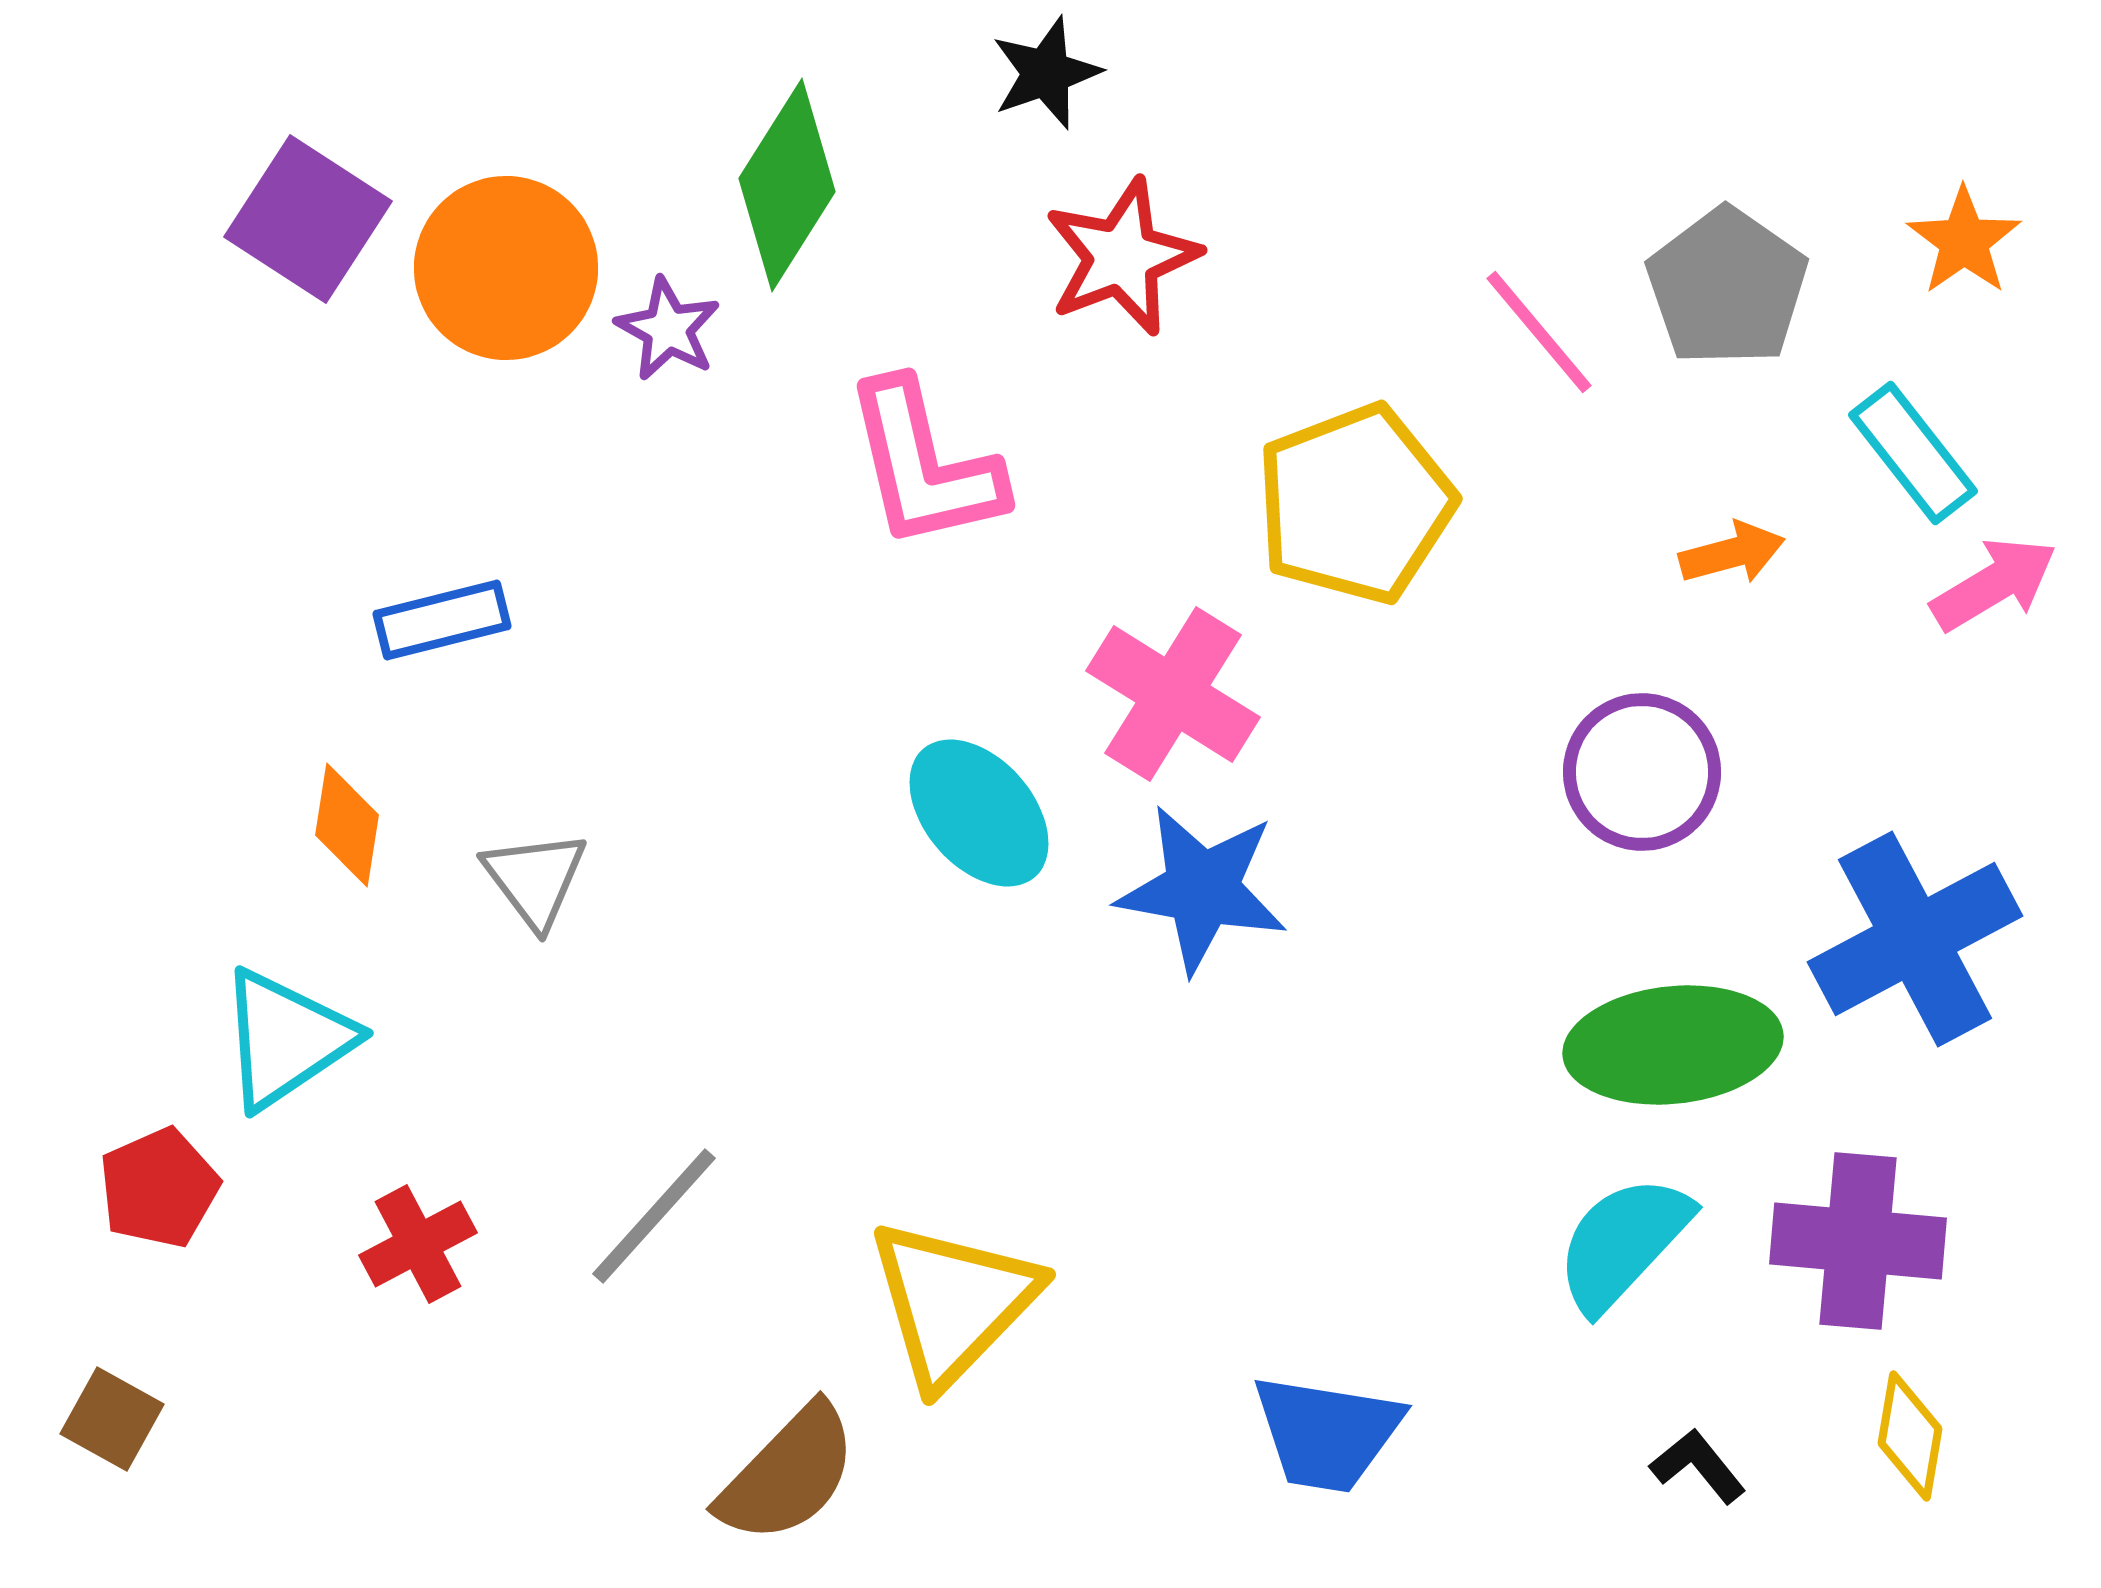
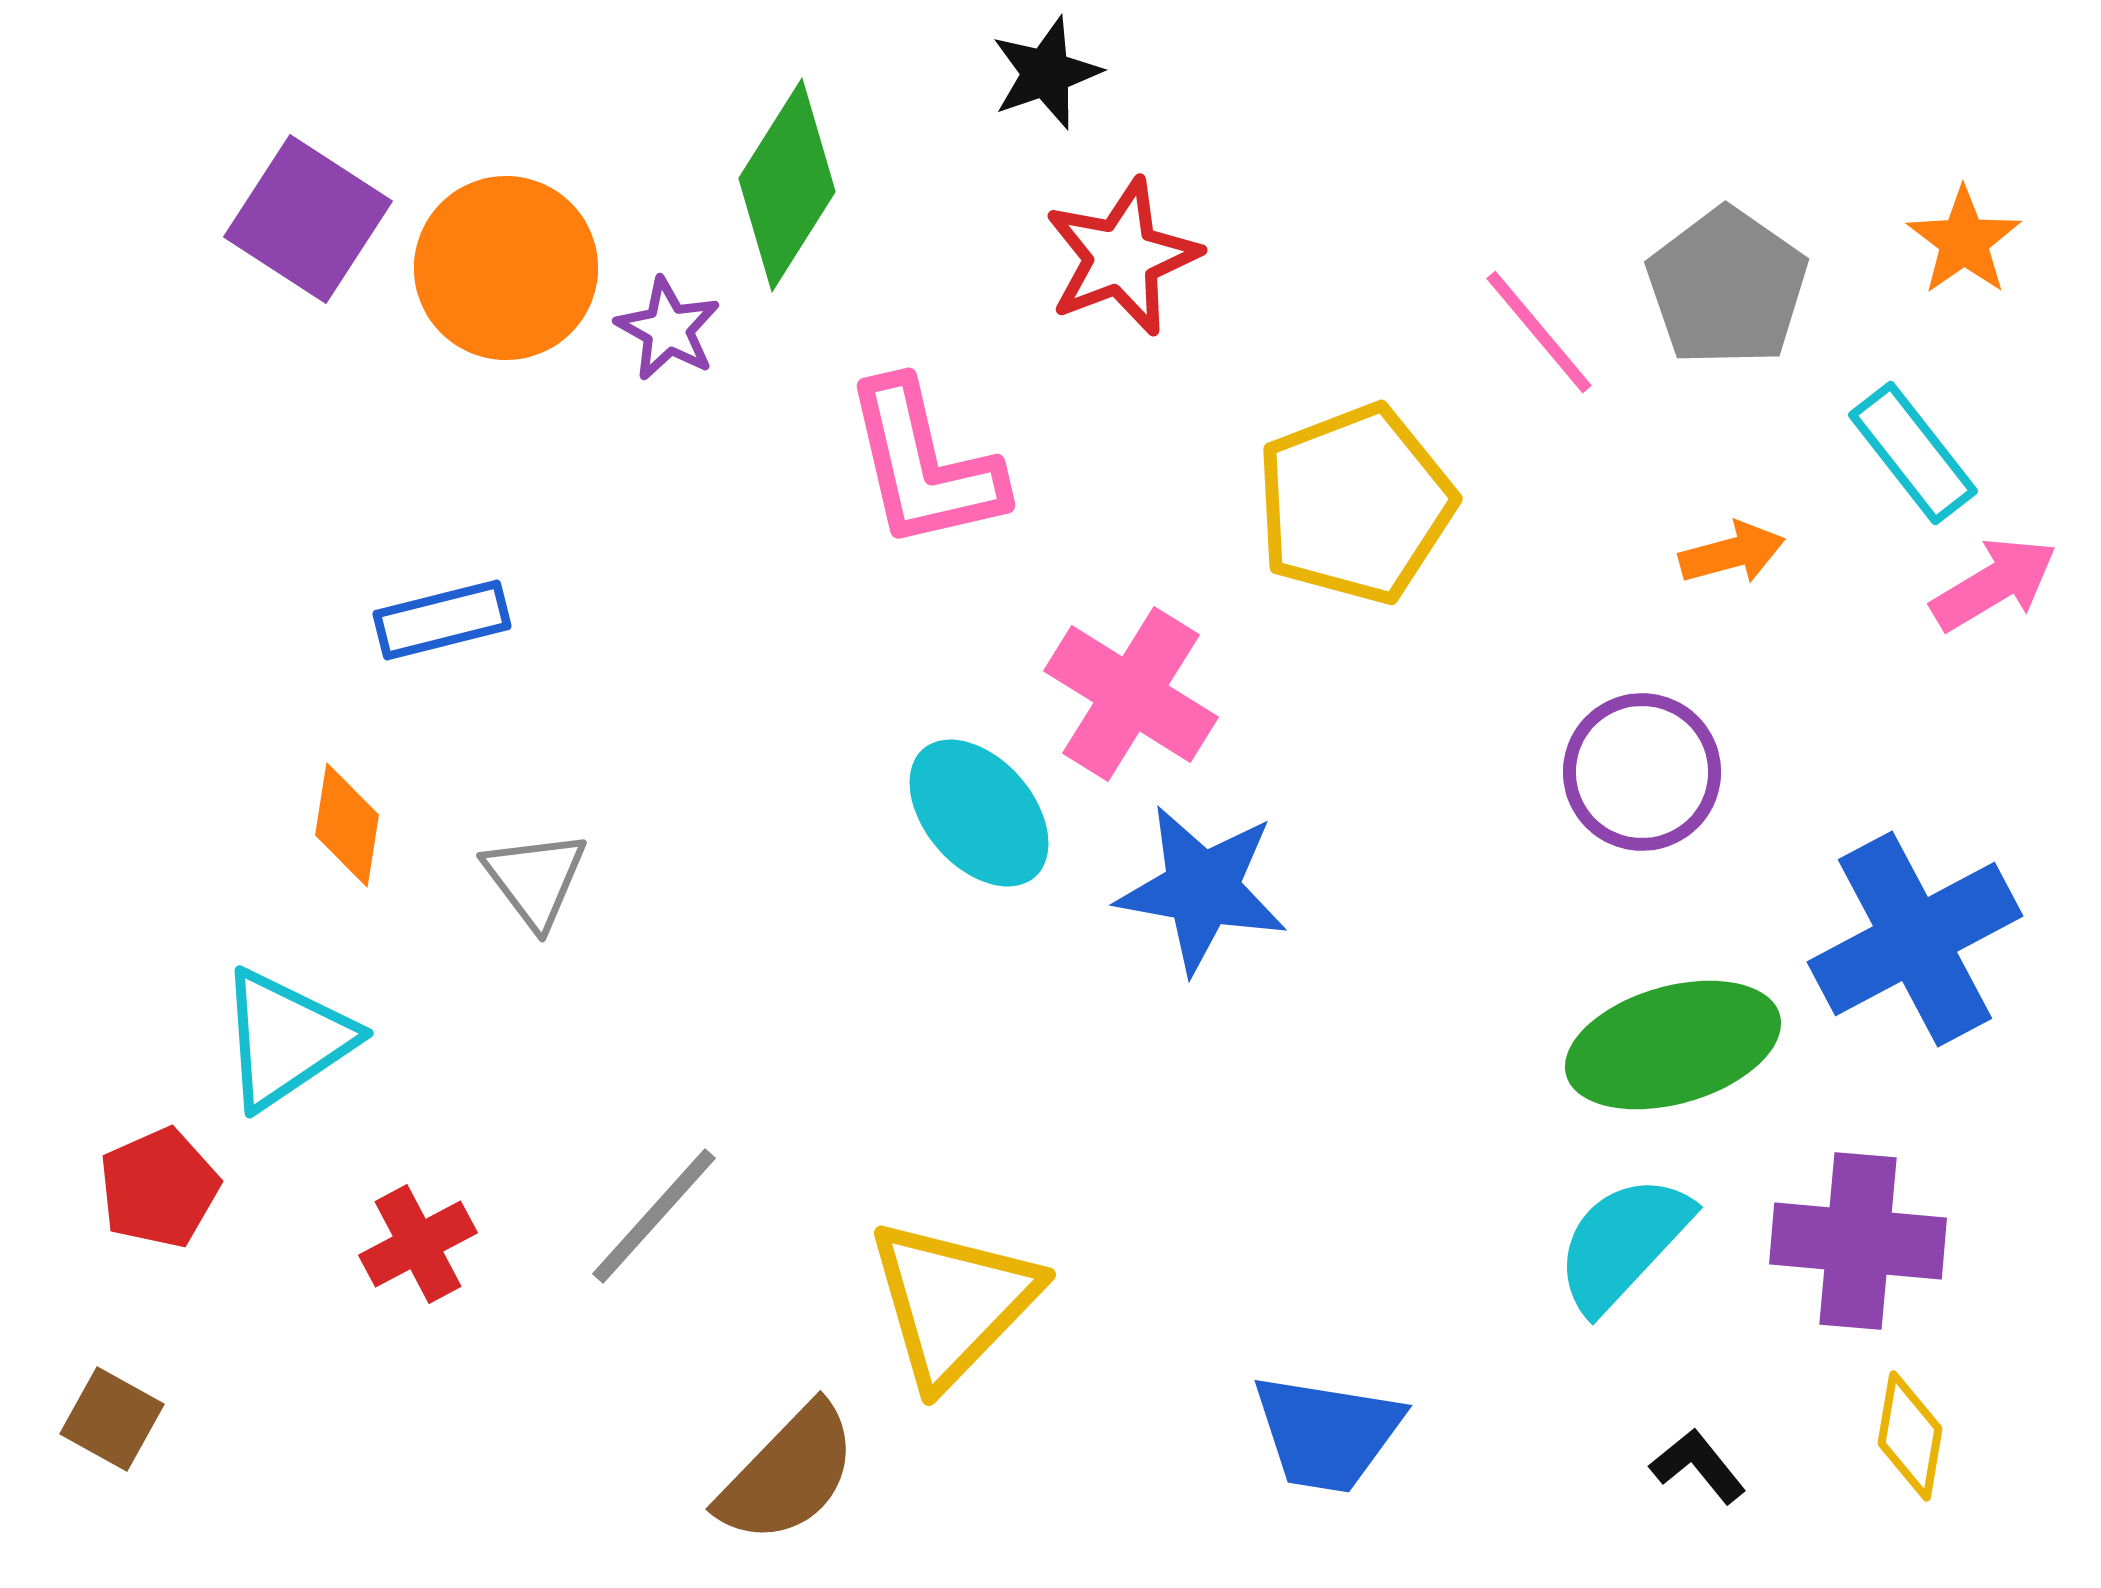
pink cross: moved 42 px left
green ellipse: rotated 10 degrees counterclockwise
